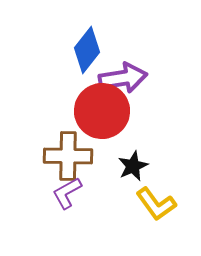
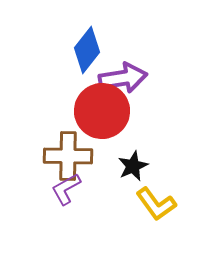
purple L-shape: moved 1 px left, 4 px up
